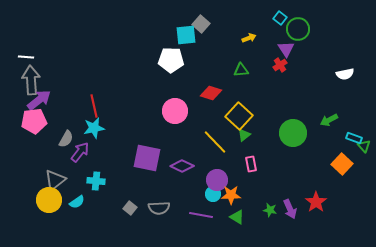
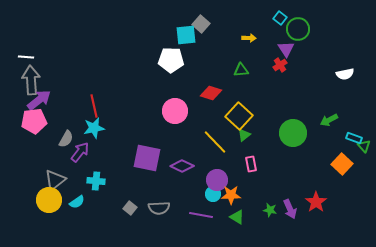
yellow arrow at (249, 38): rotated 24 degrees clockwise
